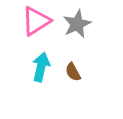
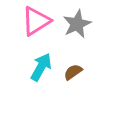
cyan arrow: rotated 16 degrees clockwise
brown semicircle: rotated 84 degrees clockwise
